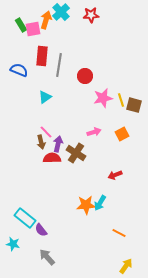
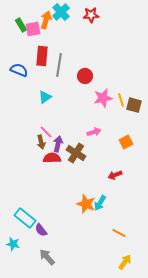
orange square: moved 4 px right, 8 px down
orange star: moved 1 px up; rotated 24 degrees clockwise
yellow arrow: moved 1 px left, 4 px up
